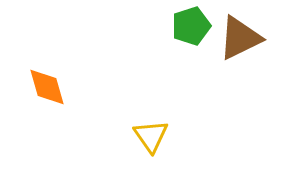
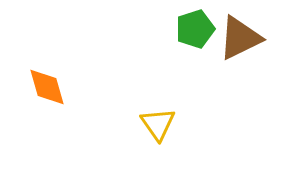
green pentagon: moved 4 px right, 3 px down
yellow triangle: moved 7 px right, 12 px up
